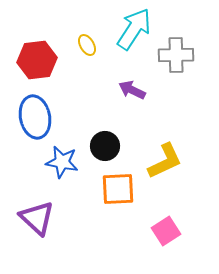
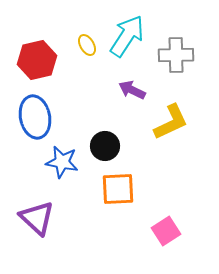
cyan arrow: moved 7 px left, 7 px down
red hexagon: rotated 6 degrees counterclockwise
yellow L-shape: moved 6 px right, 39 px up
